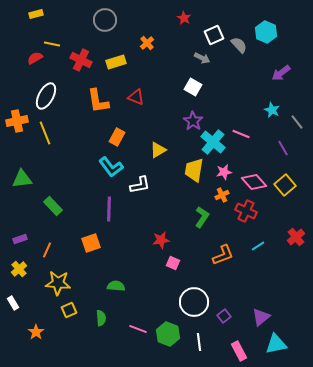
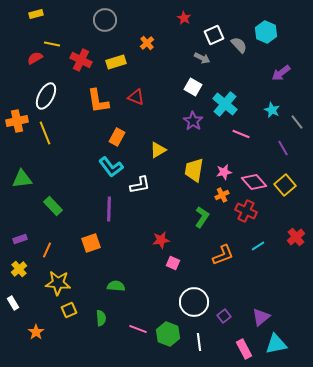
cyan cross at (213, 142): moved 12 px right, 38 px up
pink rectangle at (239, 351): moved 5 px right, 2 px up
